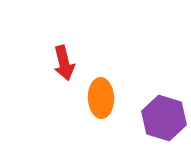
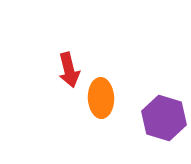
red arrow: moved 5 px right, 7 px down
